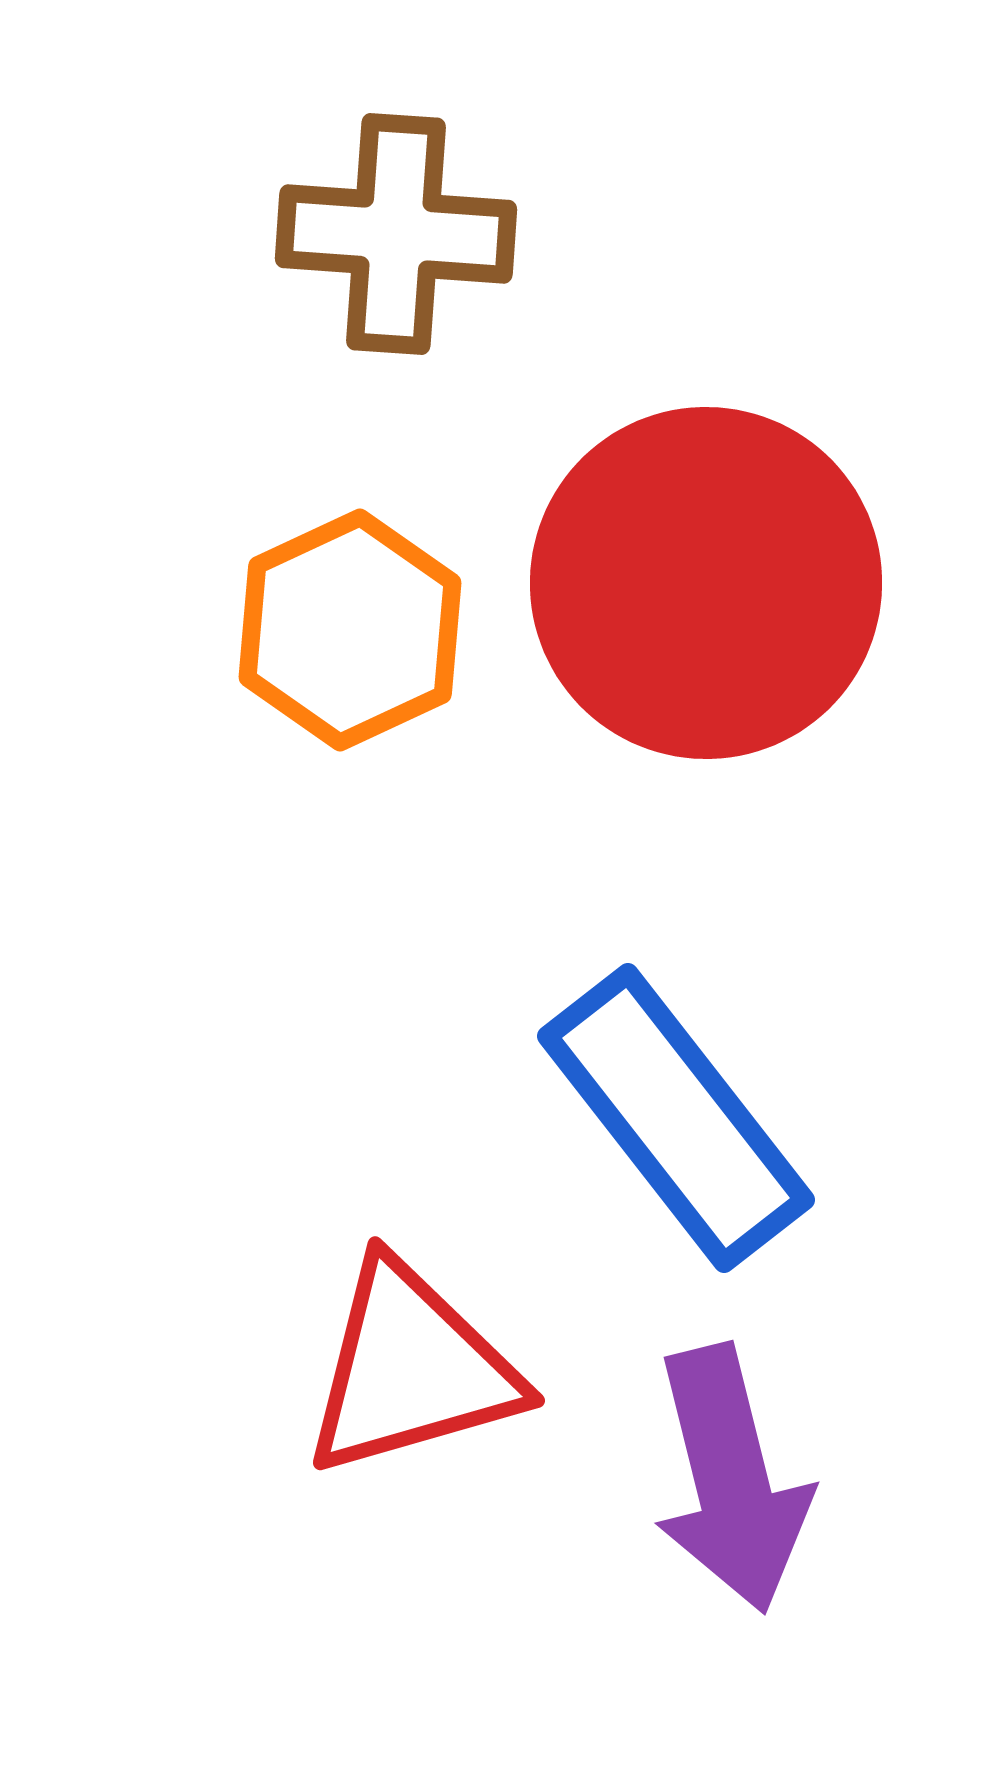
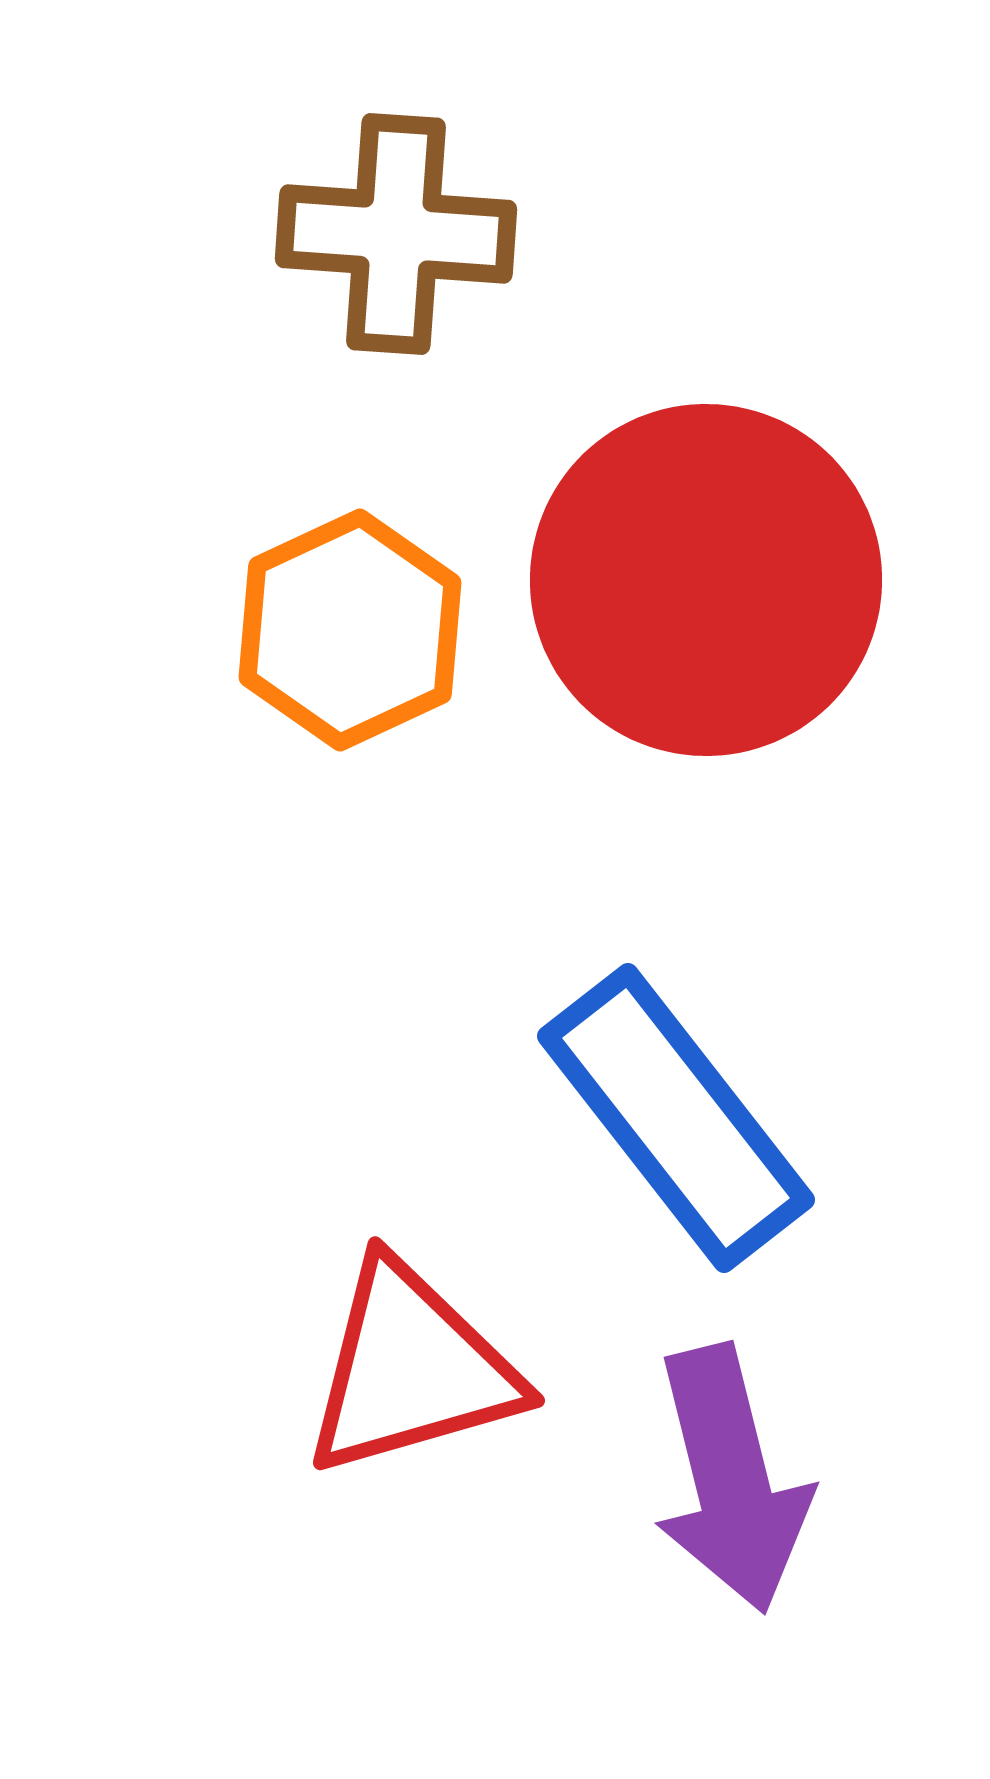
red circle: moved 3 px up
